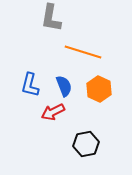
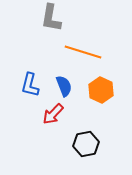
orange hexagon: moved 2 px right, 1 px down
red arrow: moved 2 px down; rotated 20 degrees counterclockwise
